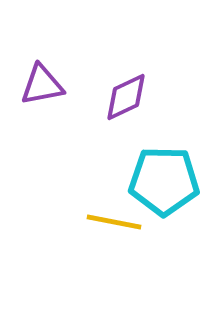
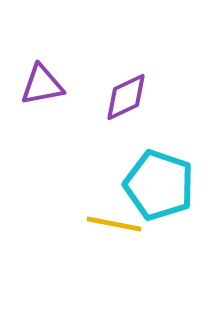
cyan pentagon: moved 5 px left, 4 px down; rotated 18 degrees clockwise
yellow line: moved 2 px down
